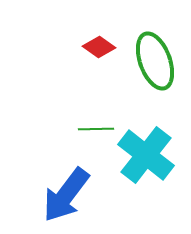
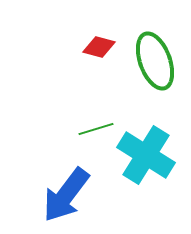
red diamond: rotated 20 degrees counterclockwise
green line: rotated 16 degrees counterclockwise
cyan cross: rotated 6 degrees counterclockwise
